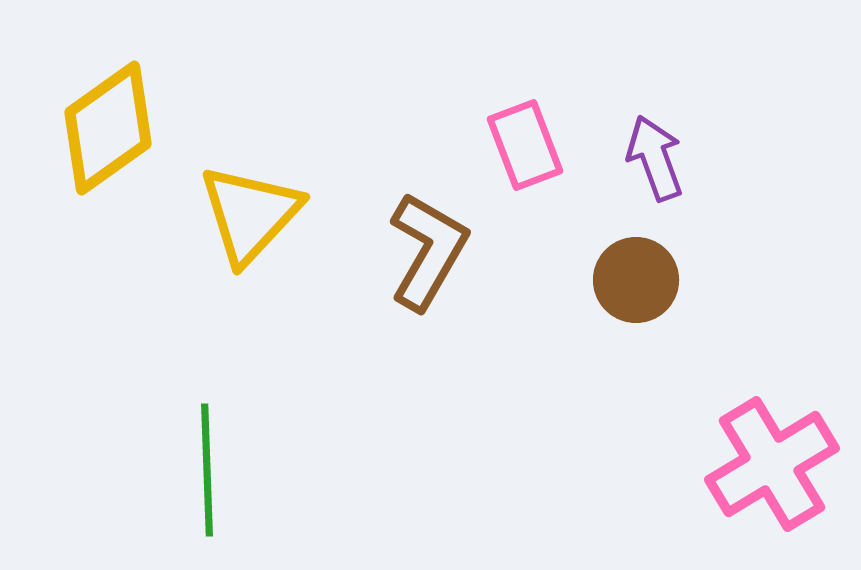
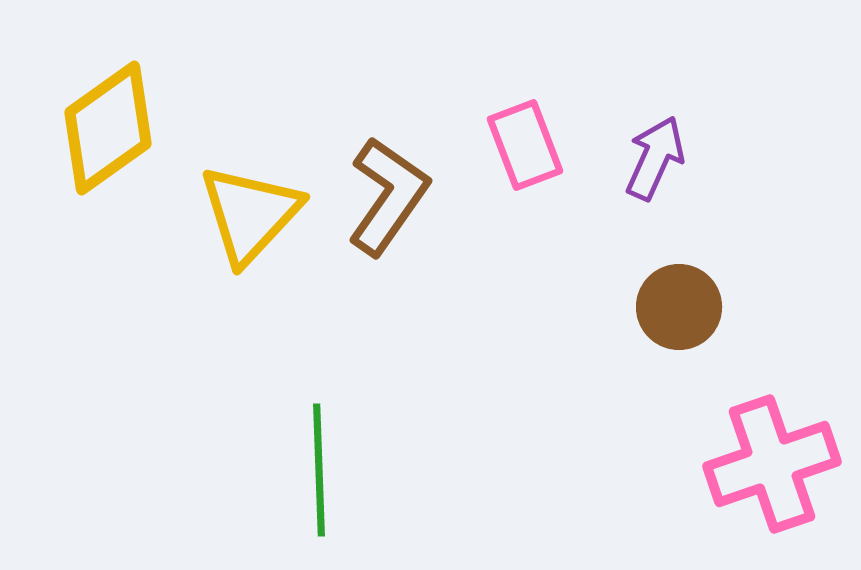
purple arrow: rotated 44 degrees clockwise
brown L-shape: moved 40 px left, 55 px up; rotated 5 degrees clockwise
brown circle: moved 43 px right, 27 px down
pink cross: rotated 12 degrees clockwise
green line: moved 112 px right
